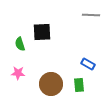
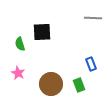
gray line: moved 2 px right, 3 px down
blue rectangle: moved 3 px right; rotated 40 degrees clockwise
pink star: rotated 24 degrees clockwise
green rectangle: rotated 16 degrees counterclockwise
